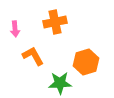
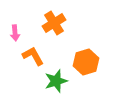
orange cross: moved 1 px left, 1 px down; rotated 20 degrees counterclockwise
pink arrow: moved 4 px down
green star: moved 4 px left, 2 px up; rotated 15 degrees counterclockwise
